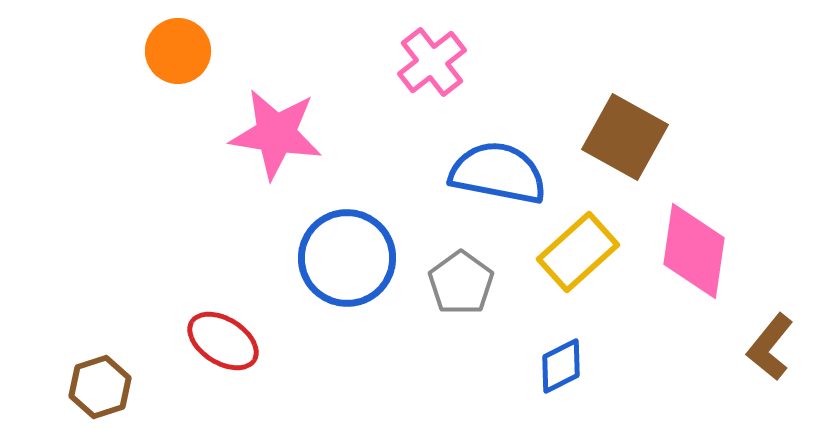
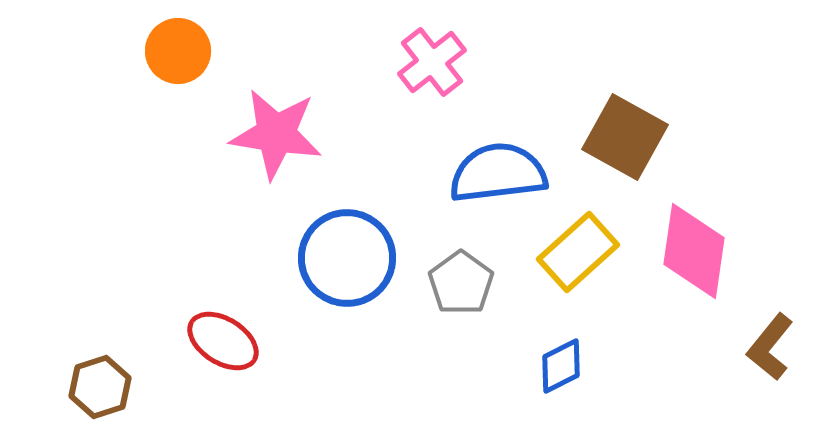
blue semicircle: rotated 18 degrees counterclockwise
